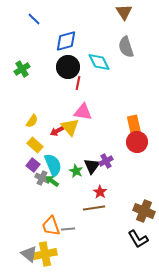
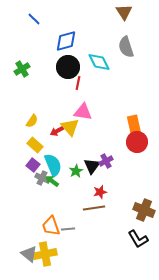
green star: rotated 16 degrees clockwise
red star: rotated 24 degrees clockwise
brown cross: moved 1 px up
